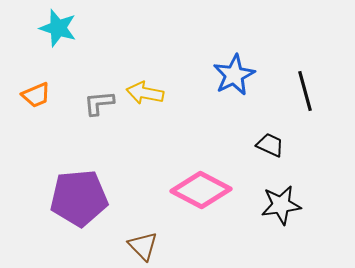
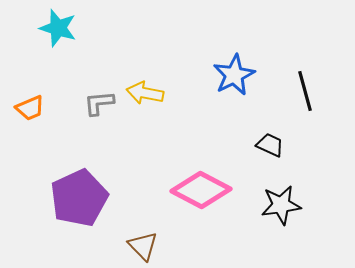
orange trapezoid: moved 6 px left, 13 px down
purple pentagon: rotated 20 degrees counterclockwise
